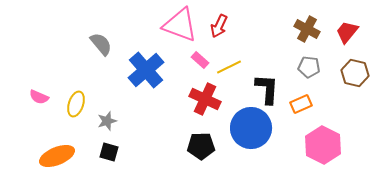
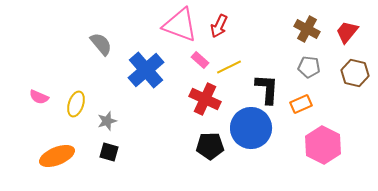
black pentagon: moved 9 px right
